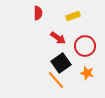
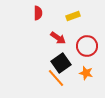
red circle: moved 2 px right
orange star: moved 1 px left
orange line: moved 2 px up
